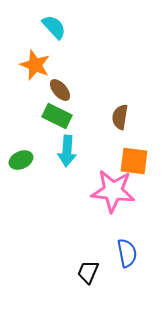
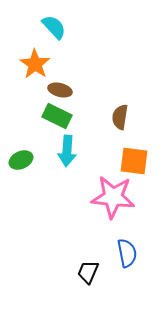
orange star: moved 1 px up; rotated 12 degrees clockwise
brown ellipse: rotated 35 degrees counterclockwise
pink star: moved 6 px down
